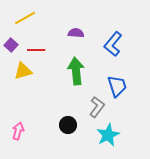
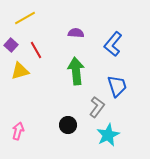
red line: rotated 60 degrees clockwise
yellow triangle: moved 3 px left
